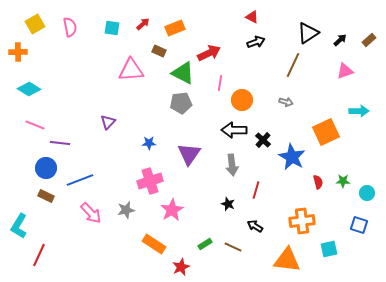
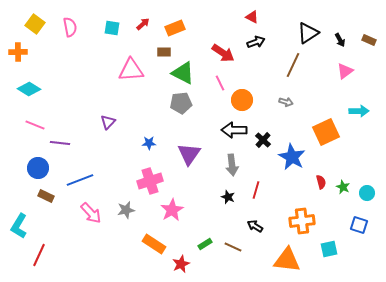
yellow square at (35, 24): rotated 24 degrees counterclockwise
black arrow at (340, 40): rotated 104 degrees clockwise
brown rectangle at (369, 40): rotated 64 degrees clockwise
brown rectangle at (159, 51): moved 5 px right, 1 px down; rotated 24 degrees counterclockwise
red arrow at (209, 53): moved 14 px right; rotated 60 degrees clockwise
pink triangle at (345, 71): rotated 18 degrees counterclockwise
pink line at (220, 83): rotated 35 degrees counterclockwise
blue circle at (46, 168): moved 8 px left
green star at (343, 181): moved 6 px down; rotated 24 degrees clockwise
red semicircle at (318, 182): moved 3 px right
black star at (228, 204): moved 7 px up
red star at (181, 267): moved 3 px up
